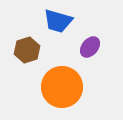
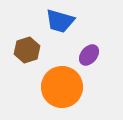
blue trapezoid: moved 2 px right
purple ellipse: moved 1 px left, 8 px down
